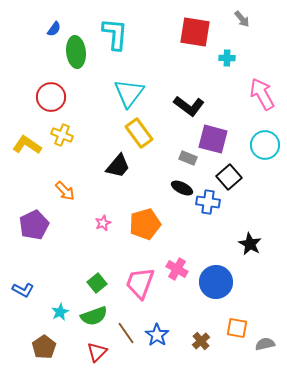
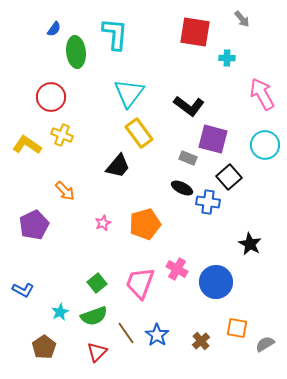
gray semicircle: rotated 18 degrees counterclockwise
